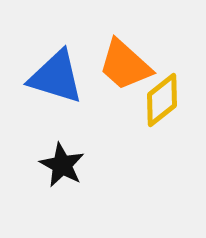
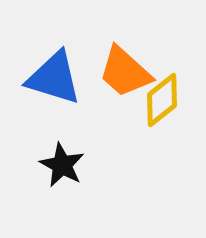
orange trapezoid: moved 7 px down
blue triangle: moved 2 px left, 1 px down
